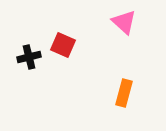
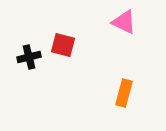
pink triangle: rotated 16 degrees counterclockwise
red square: rotated 10 degrees counterclockwise
